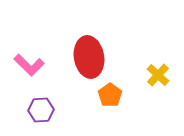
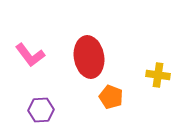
pink L-shape: moved 1 px right, 10 px up; rotated 8 degrees clockwise
yellow cross: rotated 35 degrees counterclockwise
orange pentagon: moved 1 px right, 2 px down; rotated 15 degrees counterclockwise
